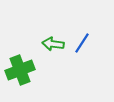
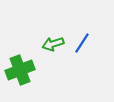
green arrow: rotated 25 degrees counterclockwise
